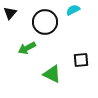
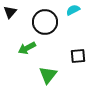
black triangle: moved 1 px up
black square: moved 3 px left, 4 px up
green triangle: moved 4 px left, 1 px down; rotated 42 degrees clockwise
